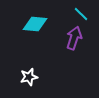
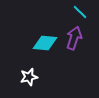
cyan line: moved 1 px left, 2 px up
cyan diamond: moved 10 px right, 19 px down
